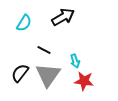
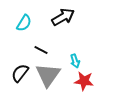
black line: moved 3 px left
